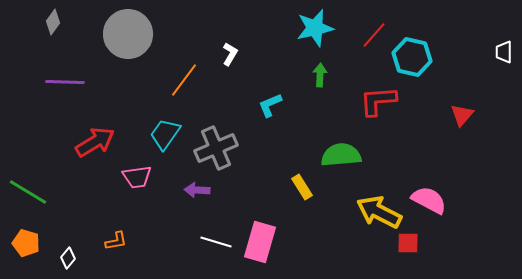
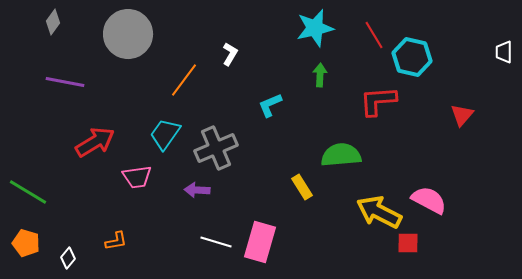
red line: rotated 72 degrees counterclockwise
purple line: rotated 9 degrees clockwise
